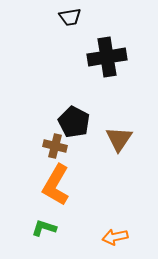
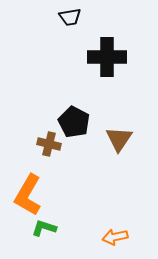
black cross: rotated 9 degrees clockwise
brown cross: moved 6 px left, 2 px up
orange L-shape: moved 28 px left, 10 px down
